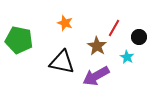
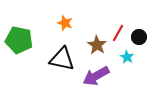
red line: moved 4 px right, 5 px down
brown star: moved 1 px up
black triangle: moved 3 px up
